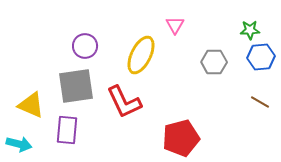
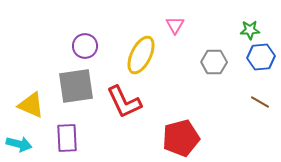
purple rectangle: moved 8 px down; rotated 8 degrees counterclockwise
